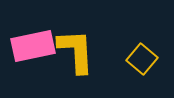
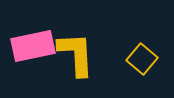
yellow L-shape: moved 3 px down
